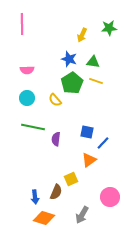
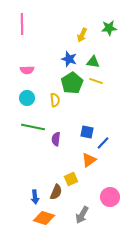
yellow semicircle: rotated 144 degrees counterclockwise
